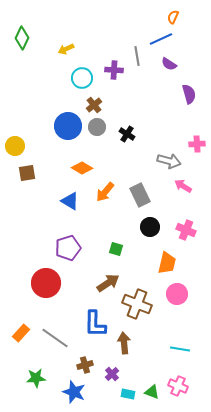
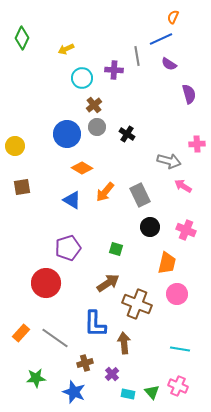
blue circle at (68, 126): moved 1 px left, 8 px down
brown square at (27, 173): moved 5 px left, 14 px down
blue triangle at (70, 201): moved 2 px right, 1 px up
brown cross at (85, 365): moved 2 px up
green triangle at (152, 392): rotated 28 degrees clockwise
